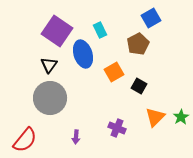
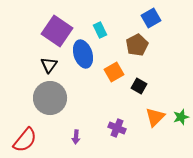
brown pentagon: moved 1 px left, 1 px down
green star: rotated 14 degrees clockwise
